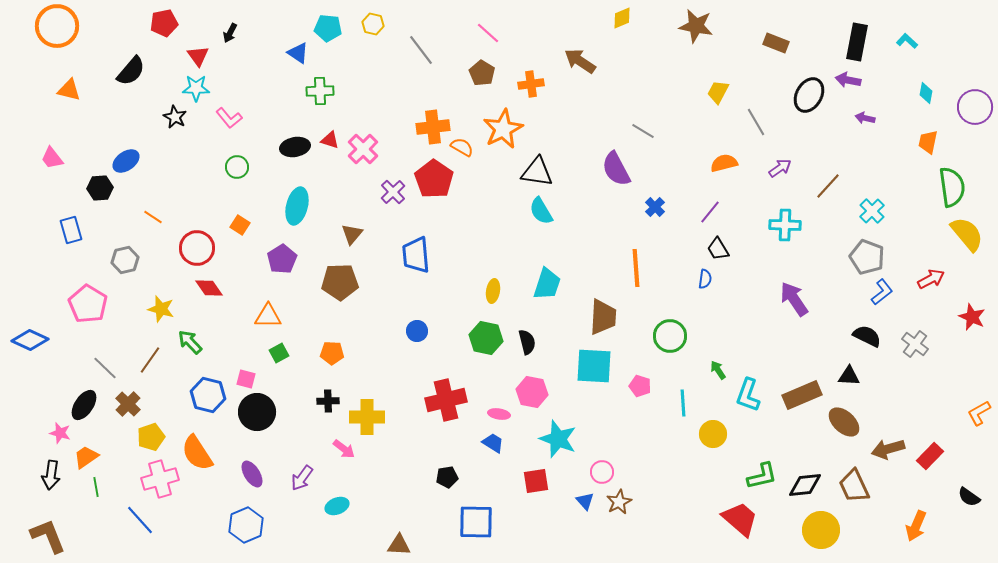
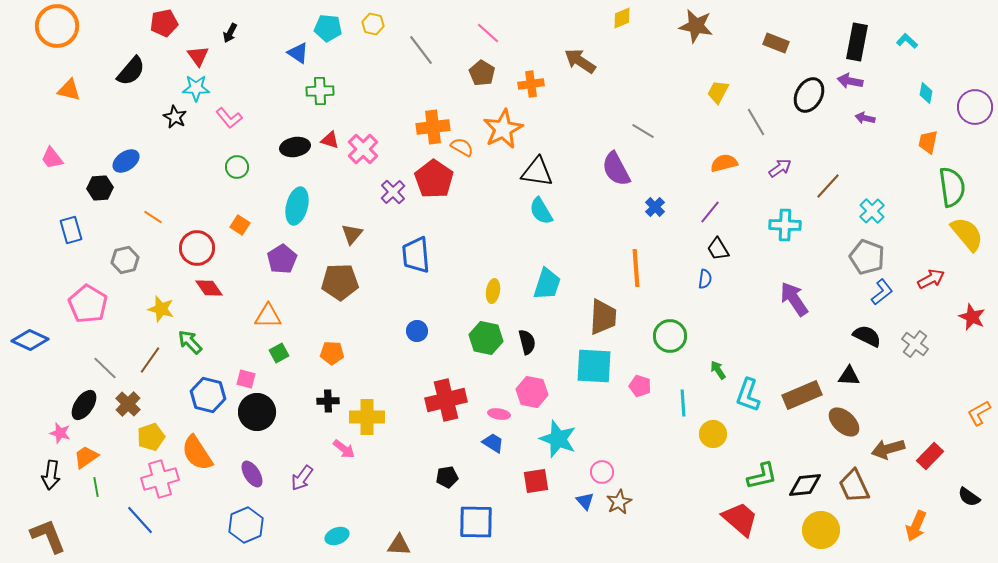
purple arrow at (848, 80): moved 2 px right, 1 px down
cyan ellipse at (337, 506): moved 30 px down
